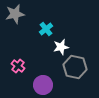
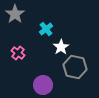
gray star: rotated 24 degrees counterclockwise
white star: rotated 21 degrees counterclockwise
pink cross: moved 13 px up
